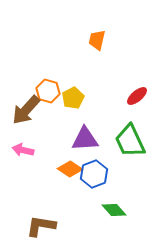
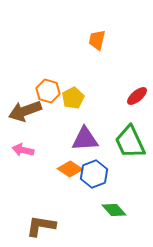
brown arrow: moved 1 px left, 1 px down; rotated 28 degrees clockwise
green trapezoid: moved 1 px down
